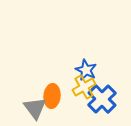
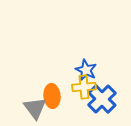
yellow cross: rotated 25 degrees clockwise
orange ellipse: rotated 10 degrees counterclockwise
